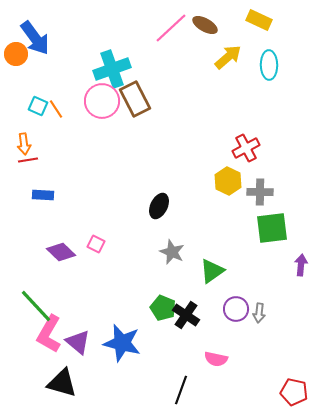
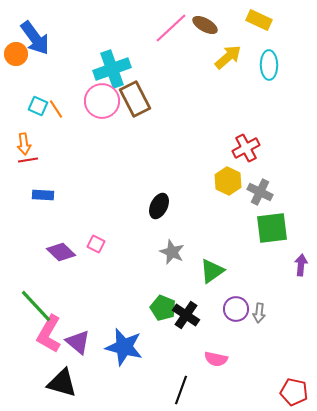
gray cross: rotated 25 degrees clockwise
blue star: moved 2 px right, 4 px down
